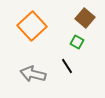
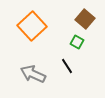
brown square: moved 1 px down
gray arrow: rotated 10 degrees clockwise
